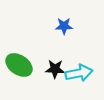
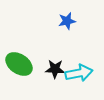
blue star: moved 3 px right, 5 px up; rotated 12 degrees counterclockwise
green ellipse: moved 1 px up
